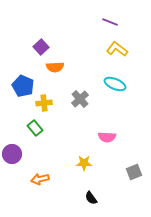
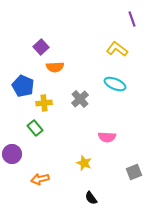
purple line: moved 22 px right, 3 px up; rotated 49 degrees clockwise
yellow star: rotated 21 degrees clockwise
